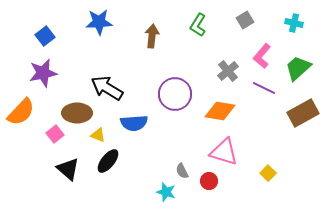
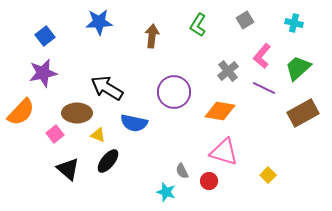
purple circle: moved 1 px left, 2 px up
blue semicircle: rotated 16 degrees clockwise
yellow square: moved 2 px down
